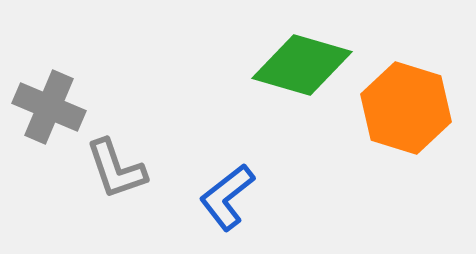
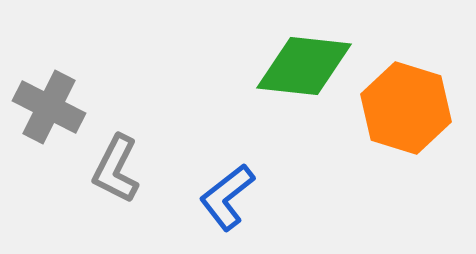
green diamond: moved 2 px right, 1 px down; rotated 10 degrees counterclockwise
gray cross: rotated 4 degrees clockwise
gray L-shape: rotated 46 degrees clockwise
